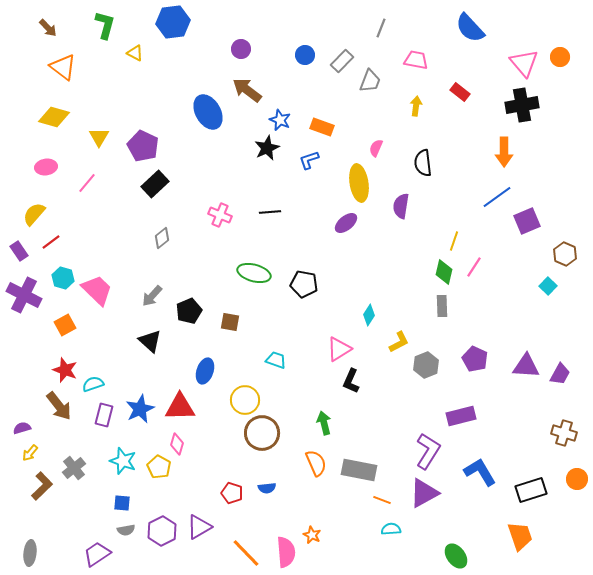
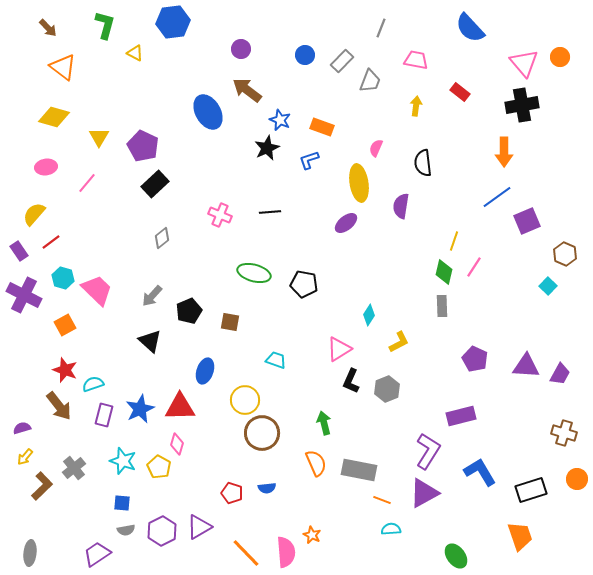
gray hexagon at (426, 365): moved 39 px left, 24 px down
yellow arrow at (30, 453): moved 5 px left, 4 px down
